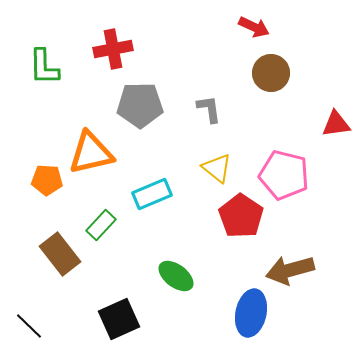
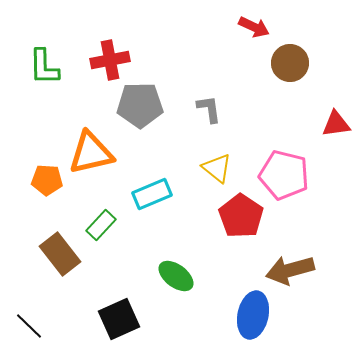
red cross: moved 3 px left, 11 px down
brown circle: moved 19 px right, 10 px up
blue ellipse: moved 2 px right, 2 px down
